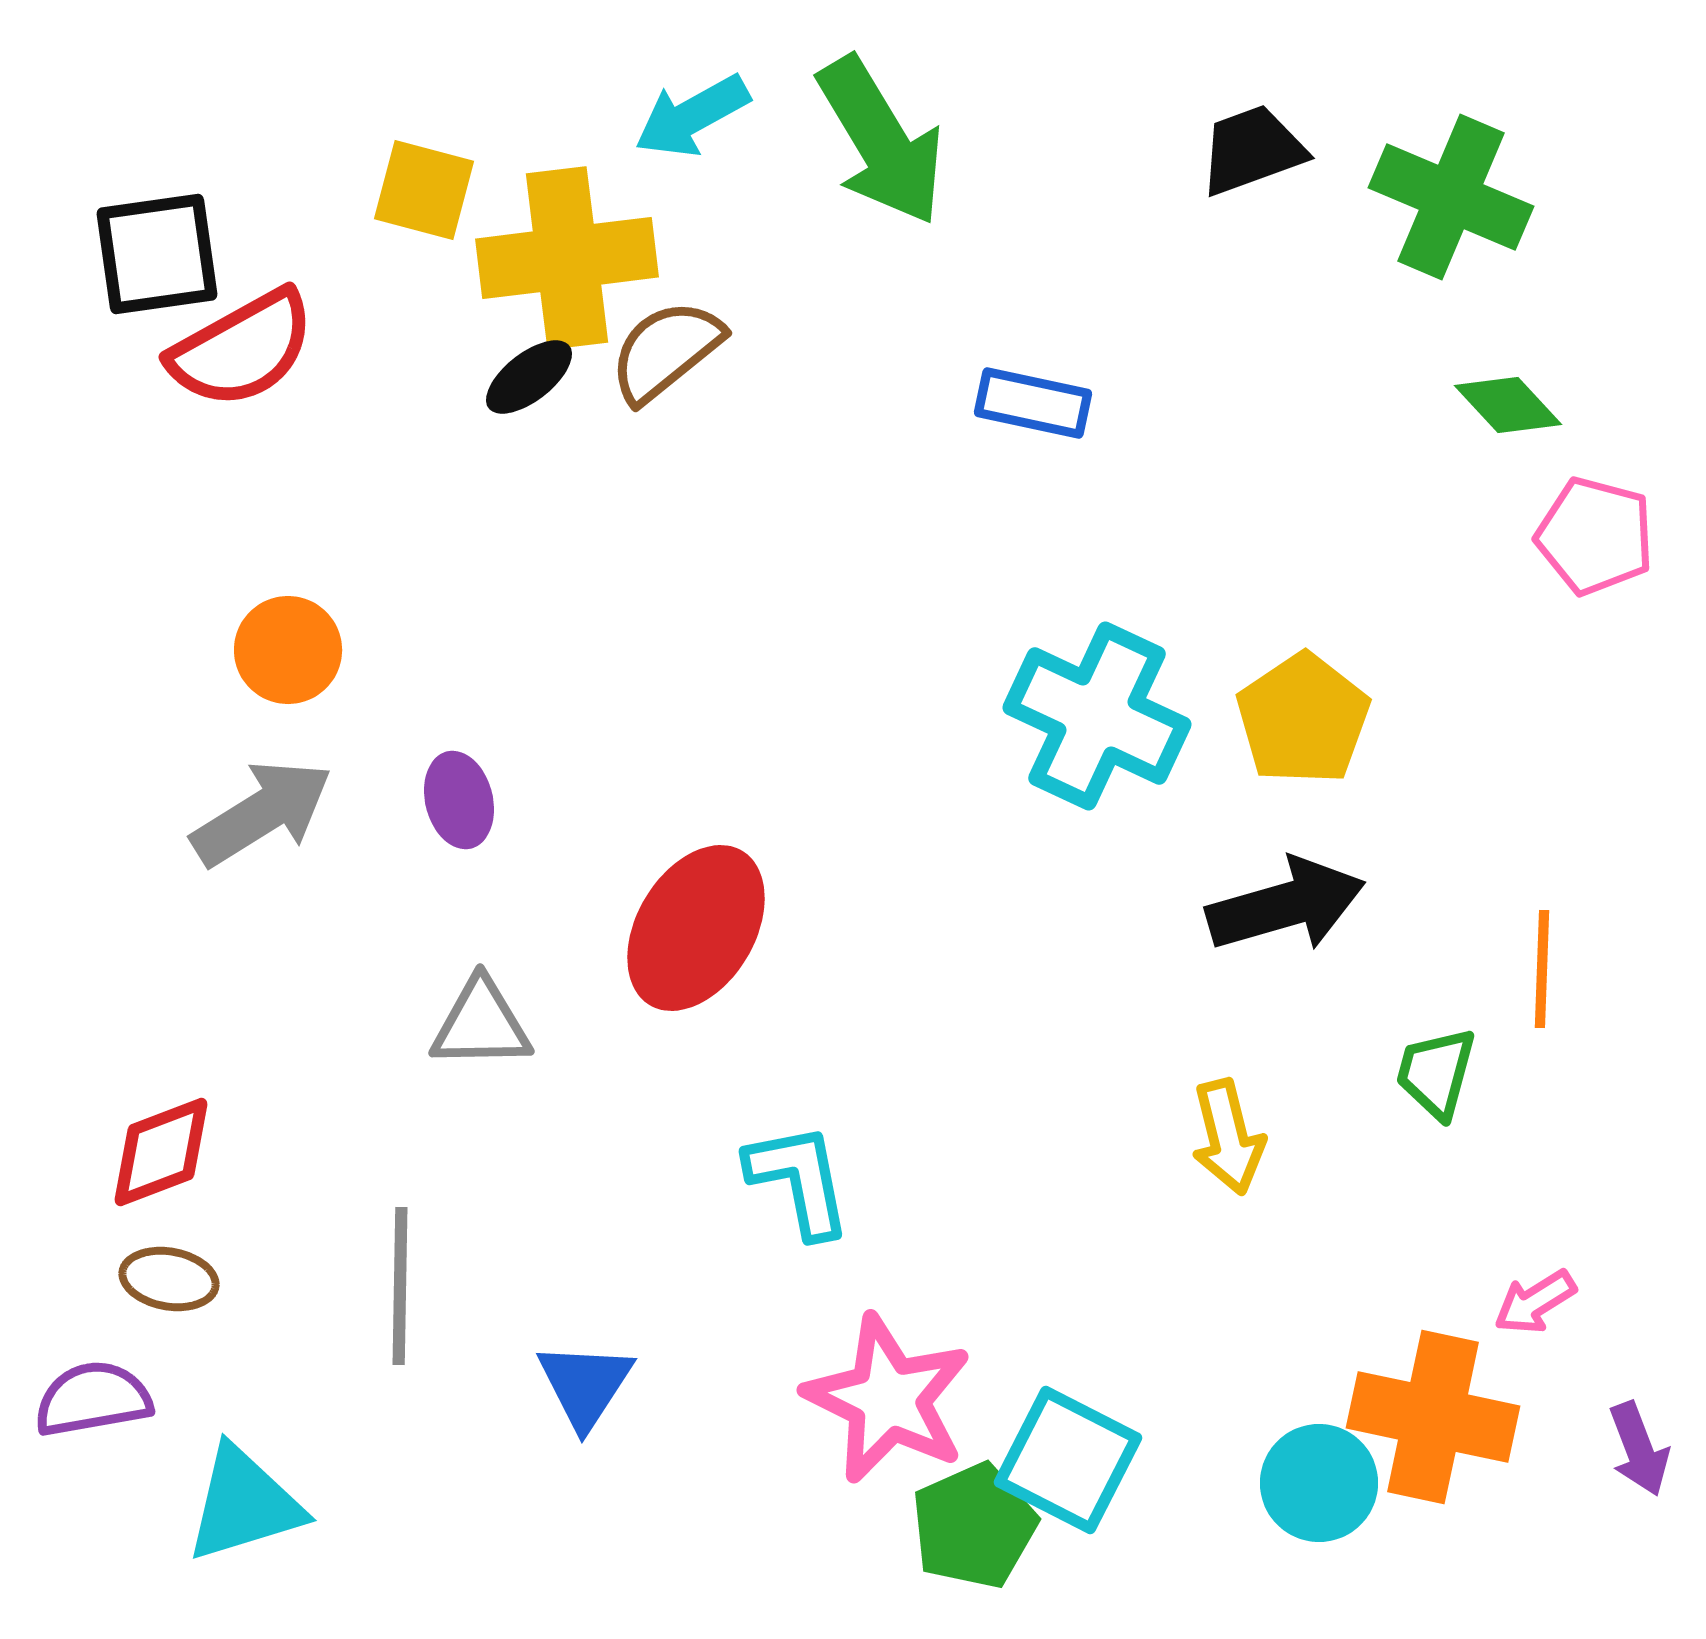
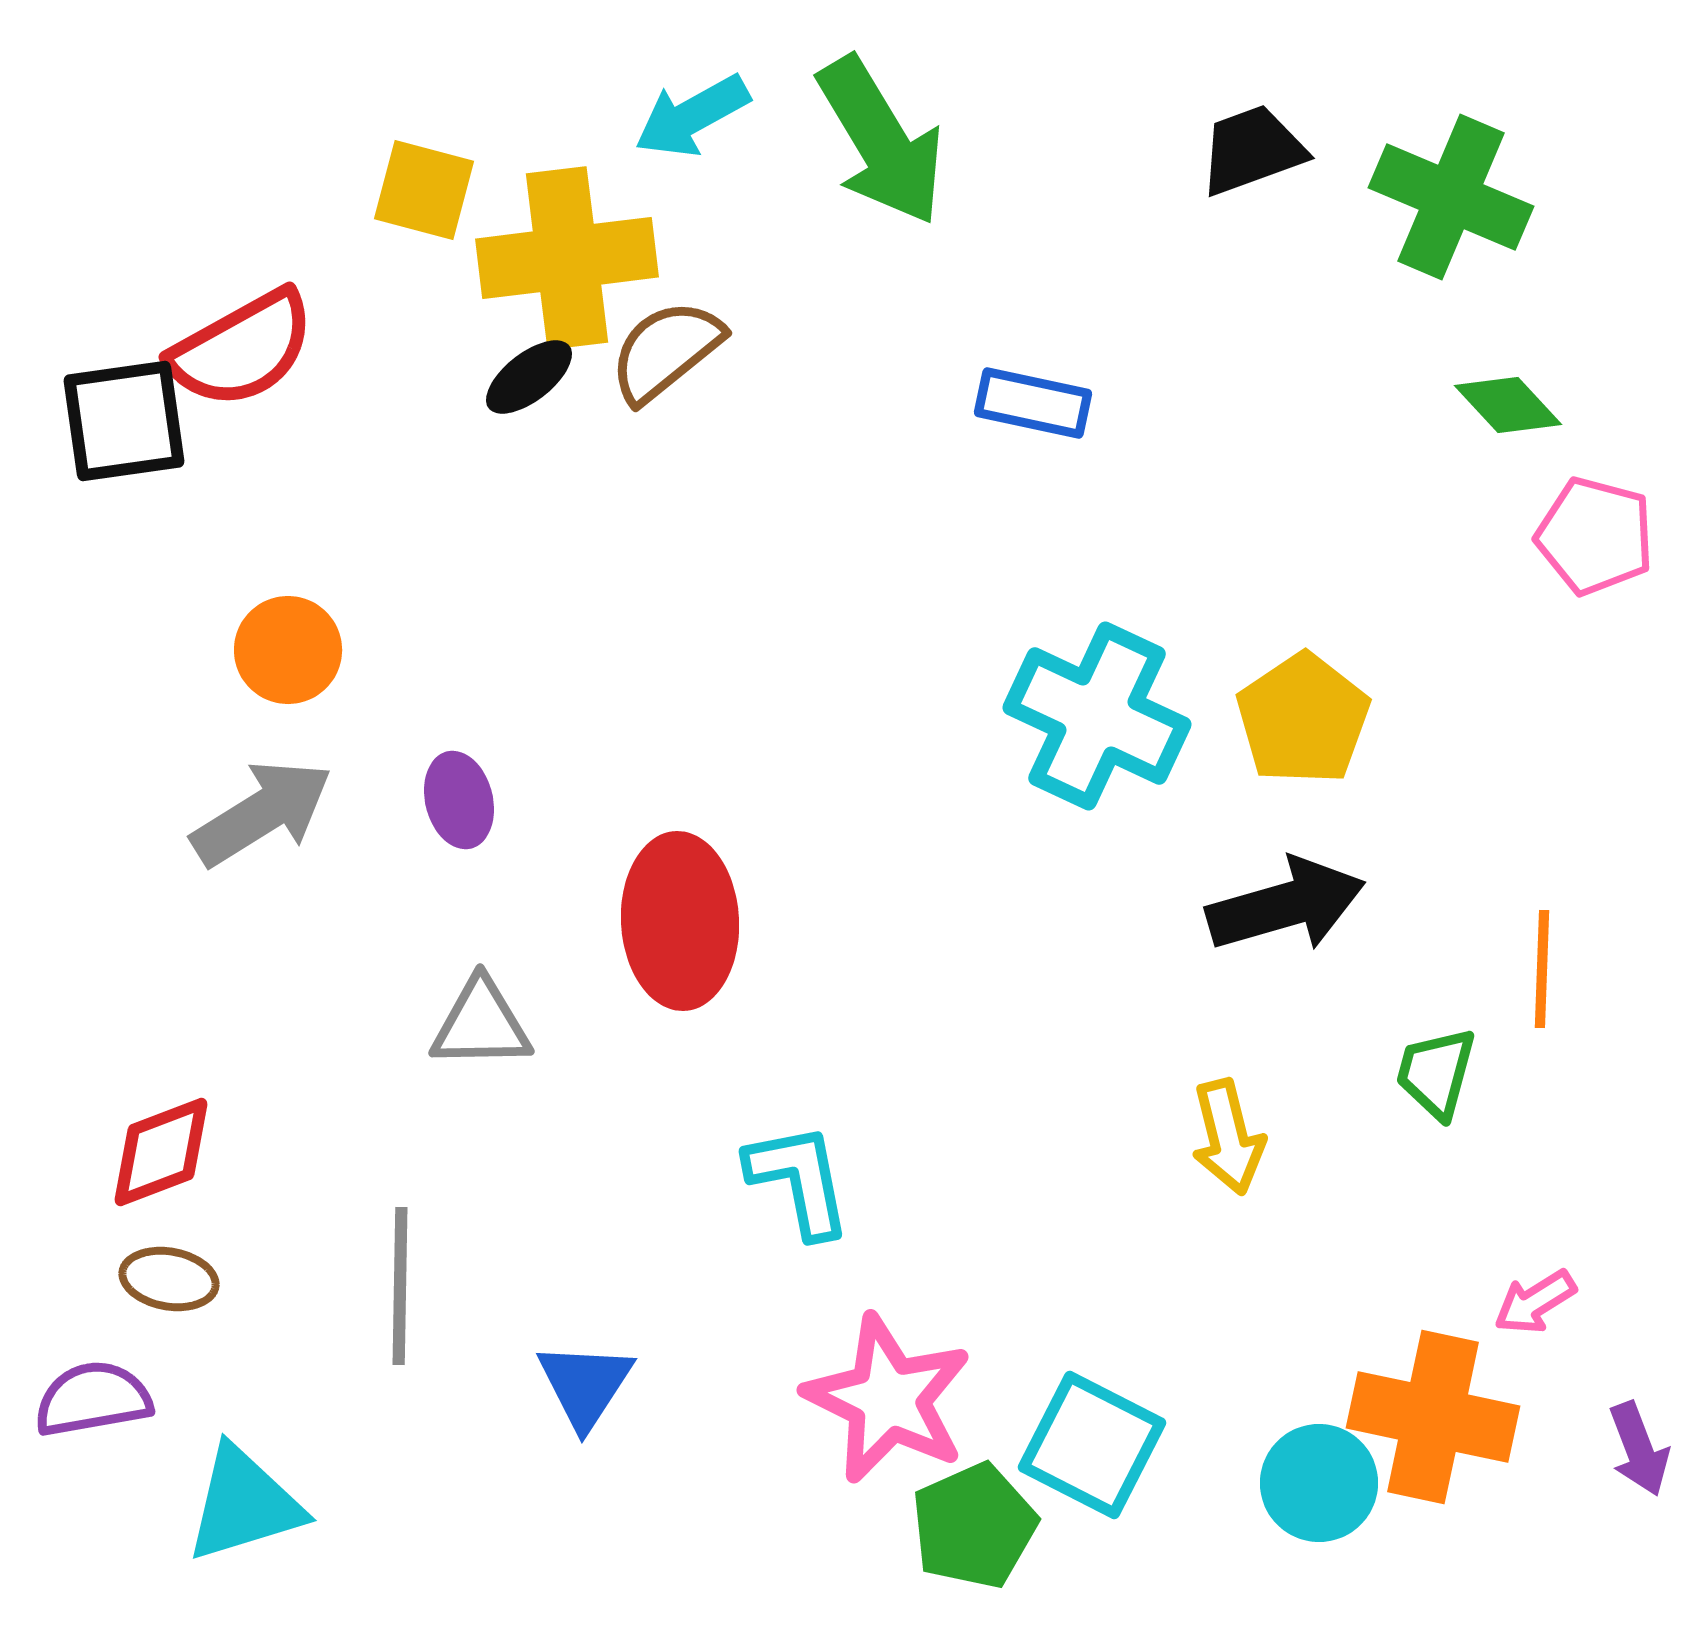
black square: moved 33 px left, 167 px down
red ellipse: moved 16 px left, 7 px up; rotated 34 degrees counterclockwise
cyan square: moved 24 px right, 15 px up
